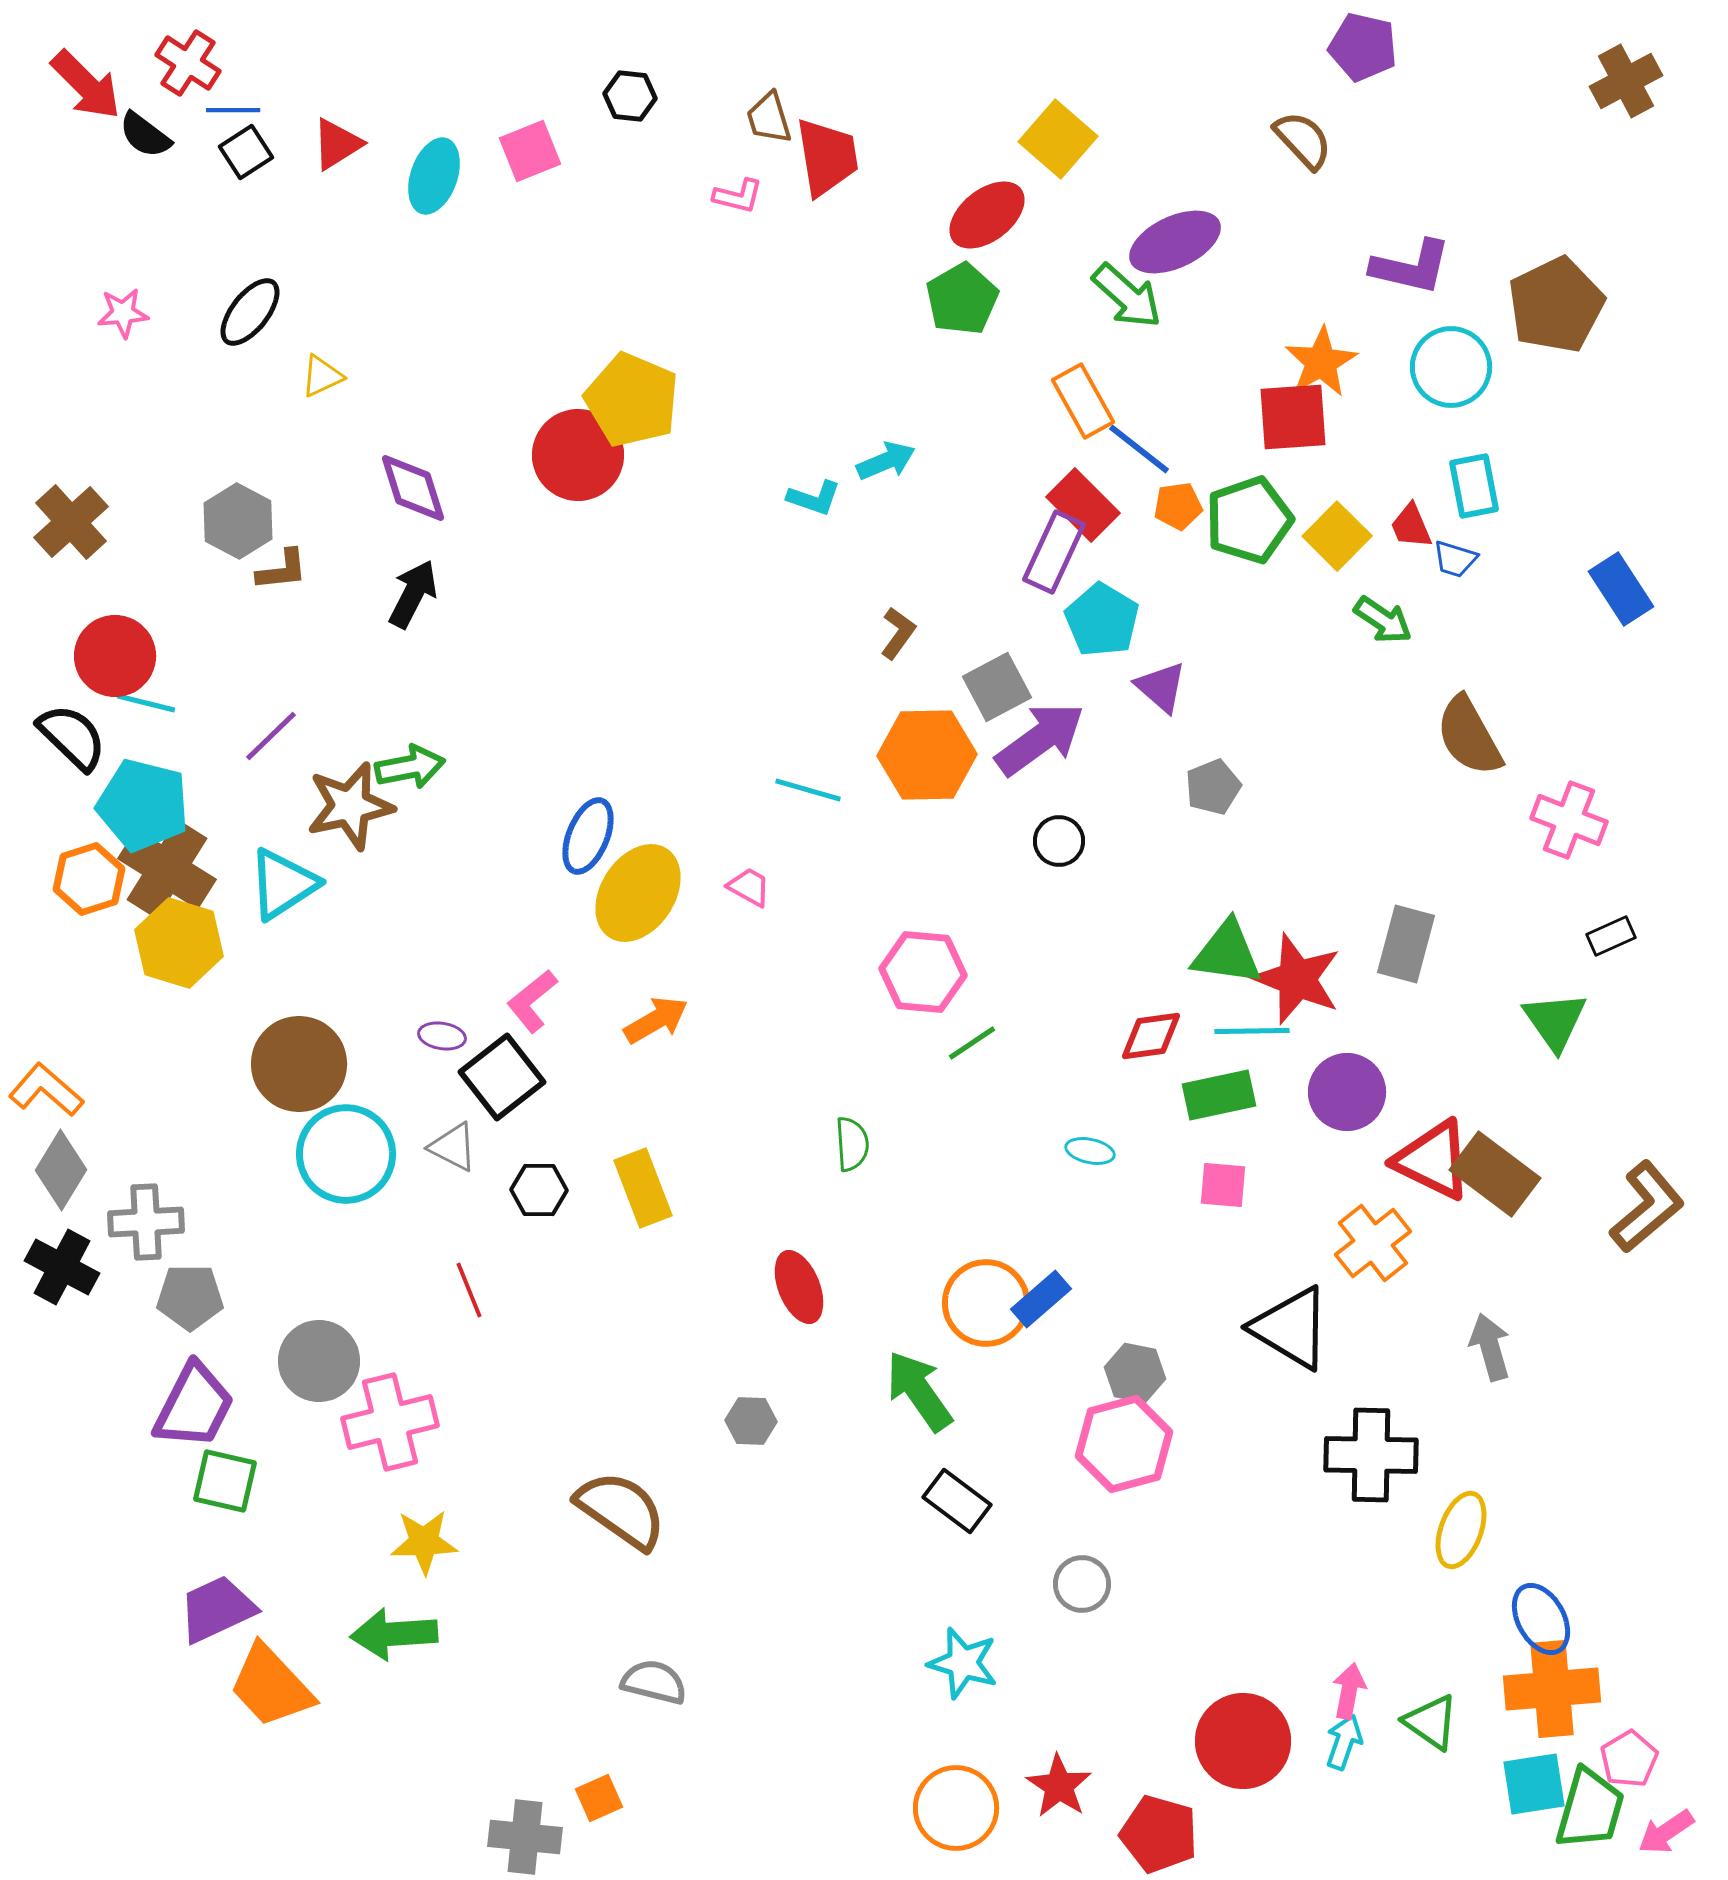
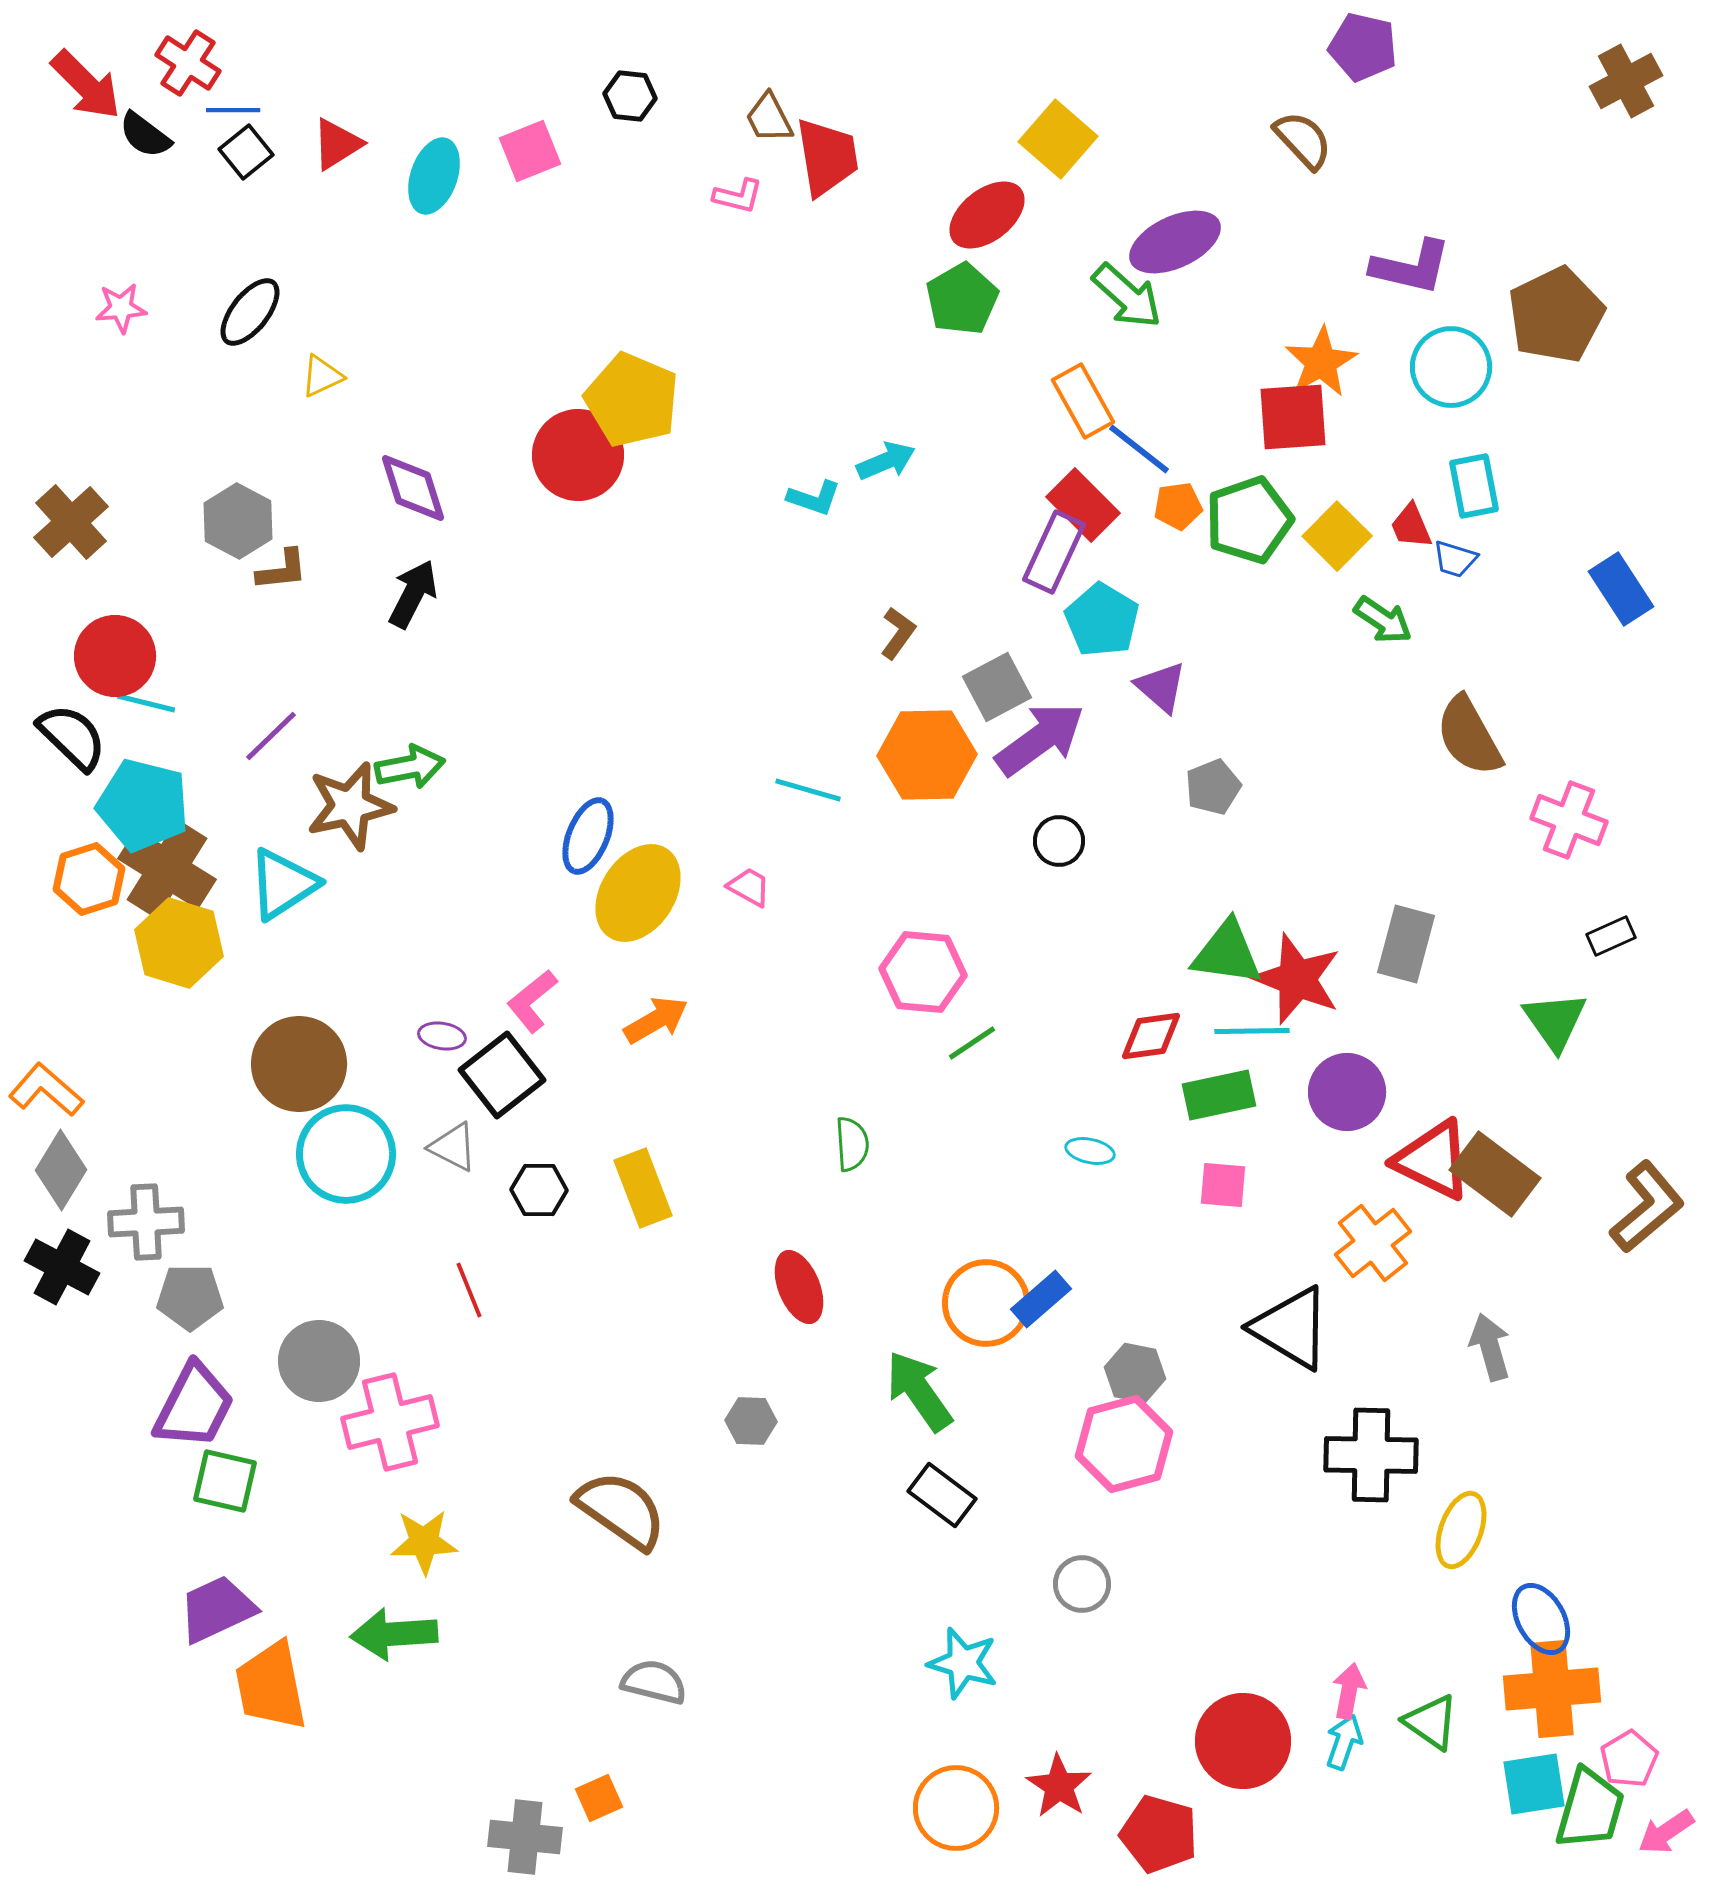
brown trapezoid at (769, 118): rotated 10 degrees counterclockwise
black square at (246, 152): rotated 6 degrees counterclockwise
brown pentagon at (1556, 305): moved 10 px down
pink star at (123, 313): moved 2 px left, 5 px up
black square at (502, 1077): moved 2 px up
black rectangle at (957, 1501): moved 15 px left, 6 px up
orange trapezoid at (271, 1686): rotated 32 degrees clockwise
